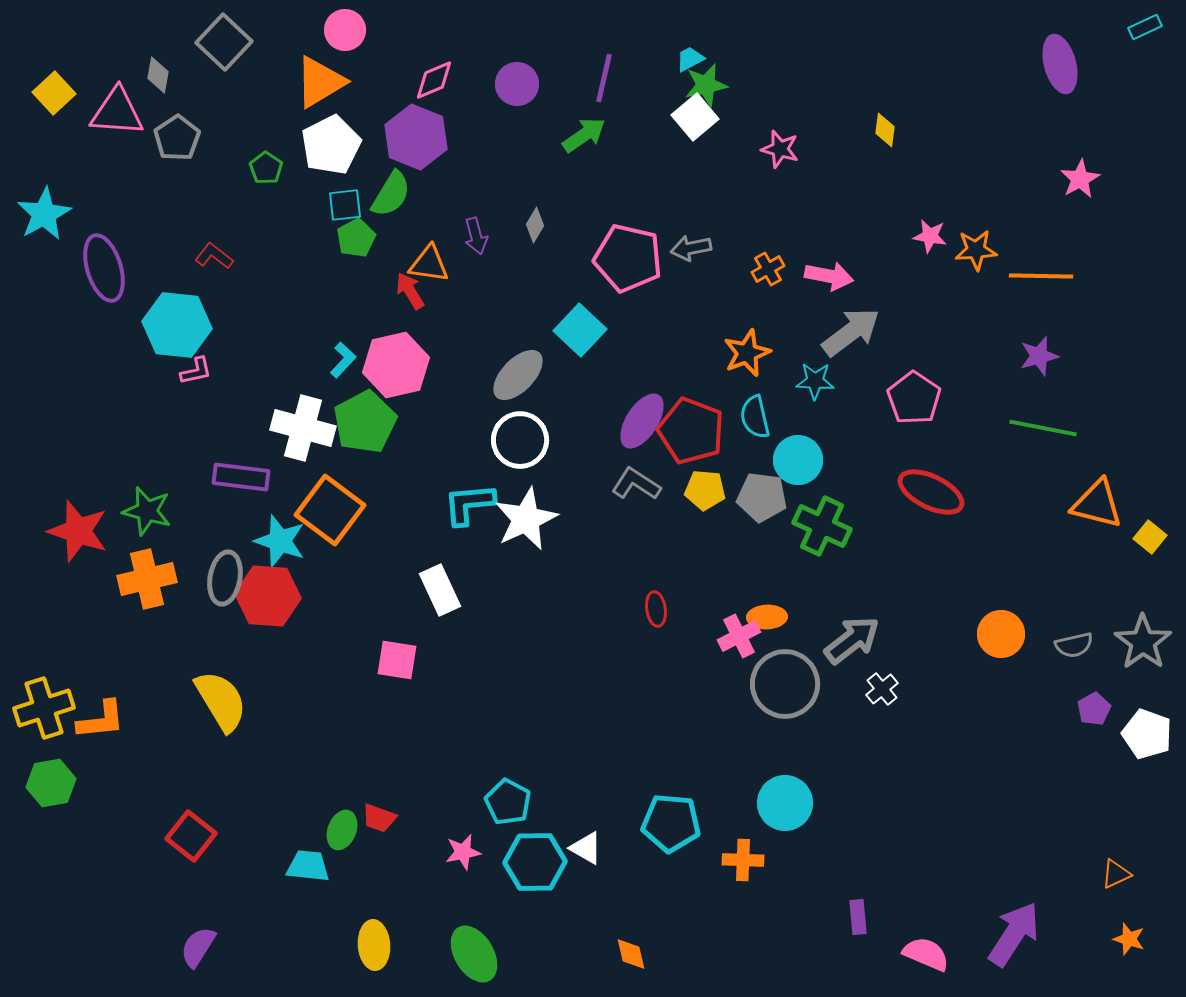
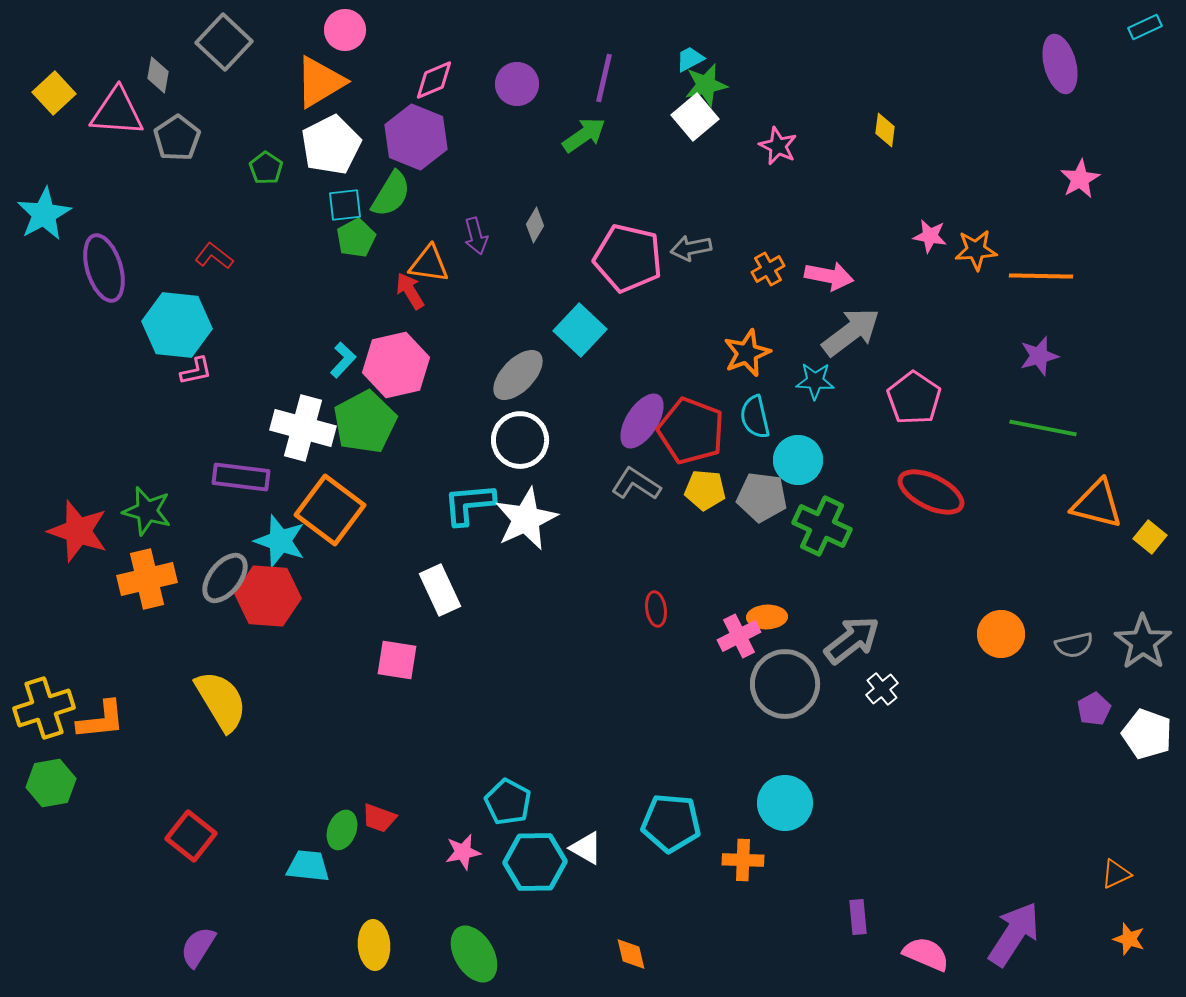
pink star at (780, 149): moved 2 px left, 3 px up; rotated 9 degrees clockwise
gray ellipse at (225, 578): rotated 28 degrees clockwise
